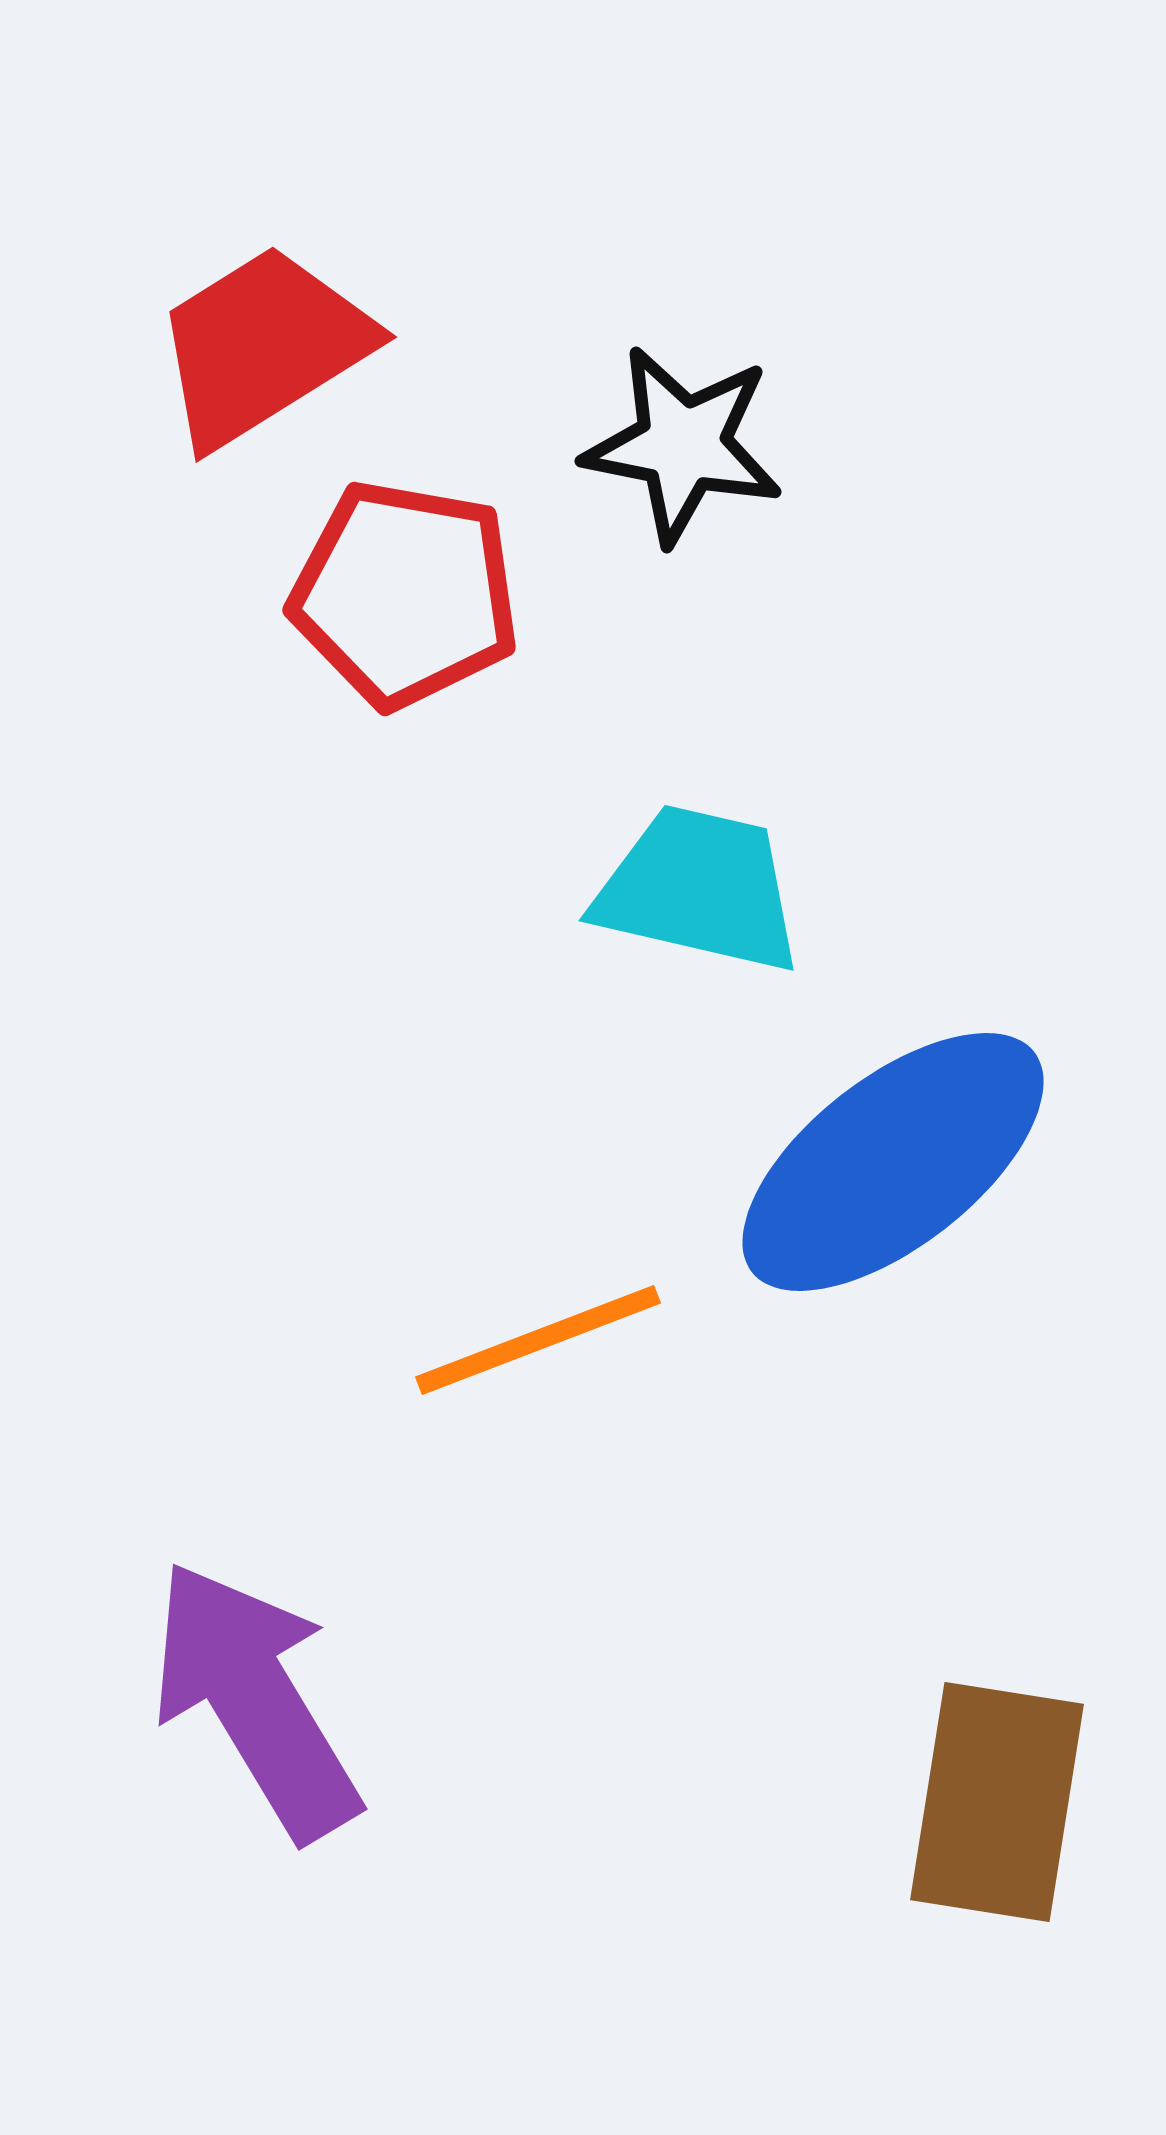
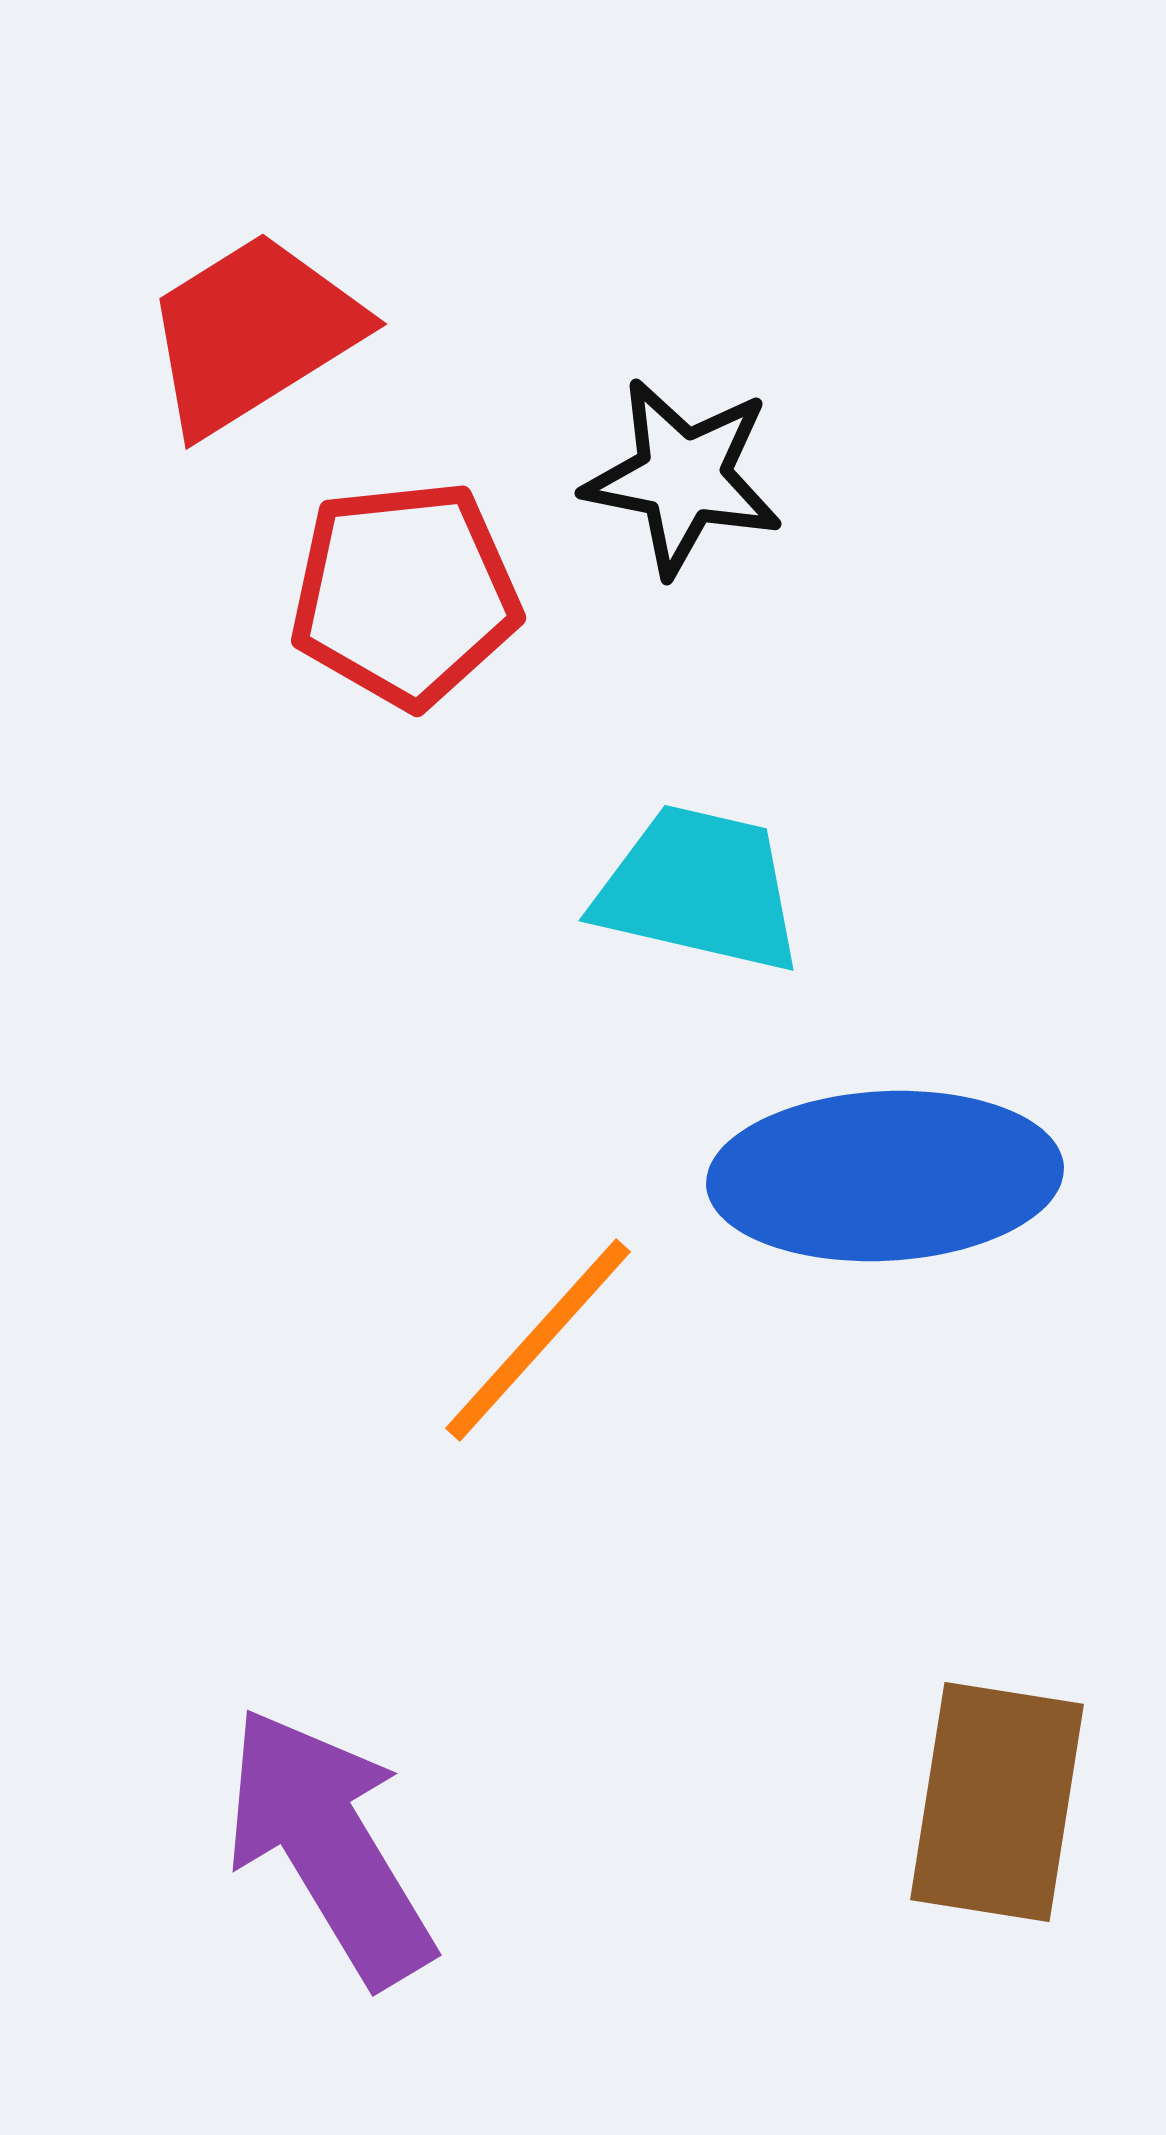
red trapezoid: moved 10 px left, 13 px up
black star: moved 32 px down
red pentagon: rotated 16 degrees counterclockwise
blue ellipse: moved 8 px left, 14 px down; rotated 35 degrees clockwise
orange line: rotated 27 degrees counterclockwise
purple arrow: moved 74 px right, 146 px down
